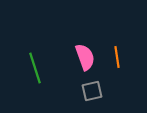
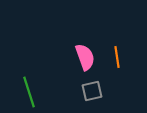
green line: moved 6 px left, 24 px down
